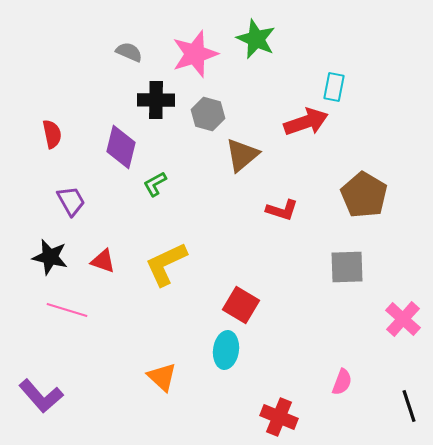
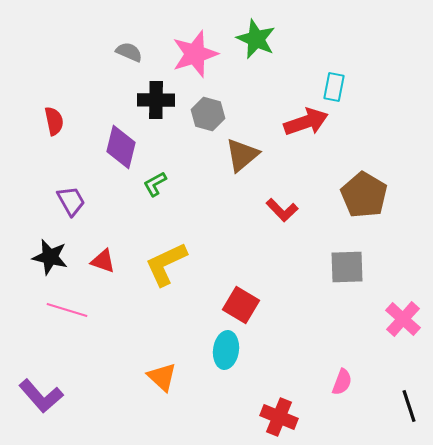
red semicircle: moved 2 px right, 13 px up
red L-shape: rotated 28 degrees clockwise
